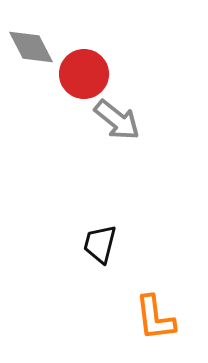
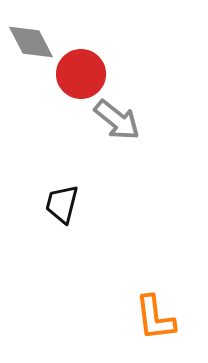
gray diamond: moved 5 px up
red circle: moved 3 px left
black trapezoid: moved 38 px left, 40 px up
